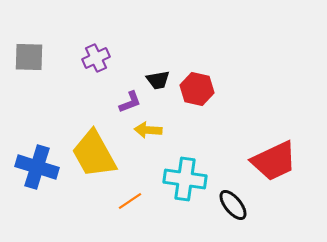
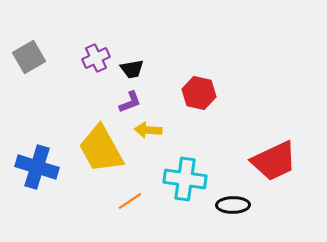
gray square: rotated 32 degrees counterclockwise
black trapezoid: moved 26 px left, 11 px up
red hexagon: moved 2 px right, 4 px down
yellow trapezoid: moved 7 px right, 5 px up
black ellipse: rotated 52 degrees counterclockwise
